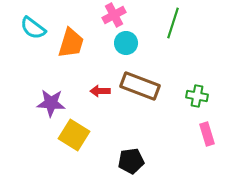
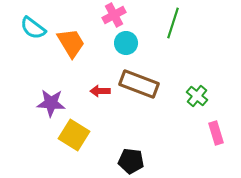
orange trapezoid: rotated 48 degrees counterclockwise
brown rectangle: moved 1 px left, 2 px up
green cross: rotated 30 degrees clockwise
pink rectangle: moved 9 px right, 1 px up
black pentagon: rotated 15 degrees clockwise
